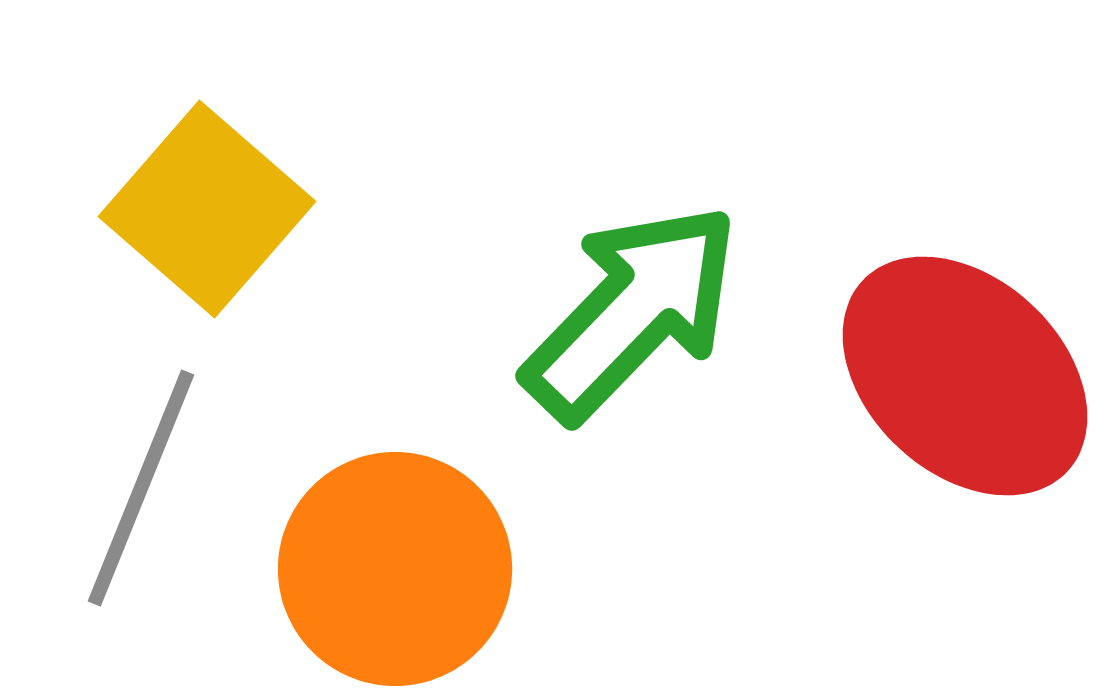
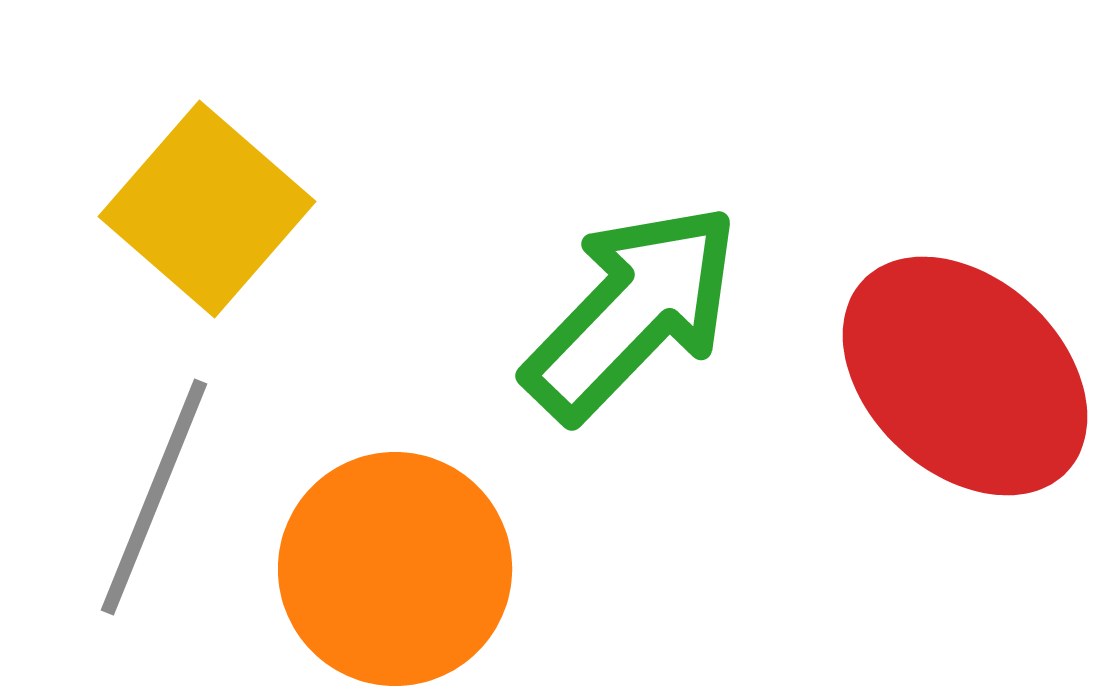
gray line: moved 13 px right, 9 px down
